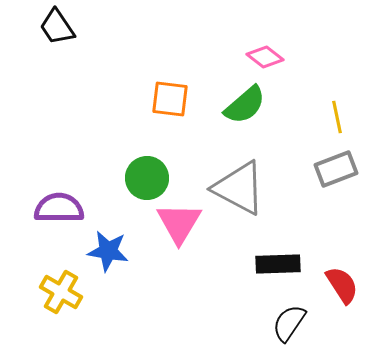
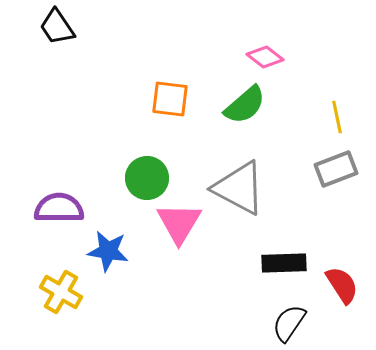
black rectangle: moved 6 px right, 1 px up
